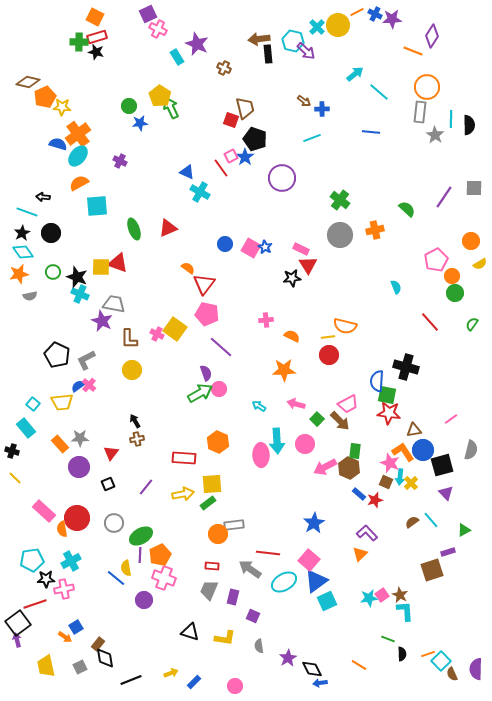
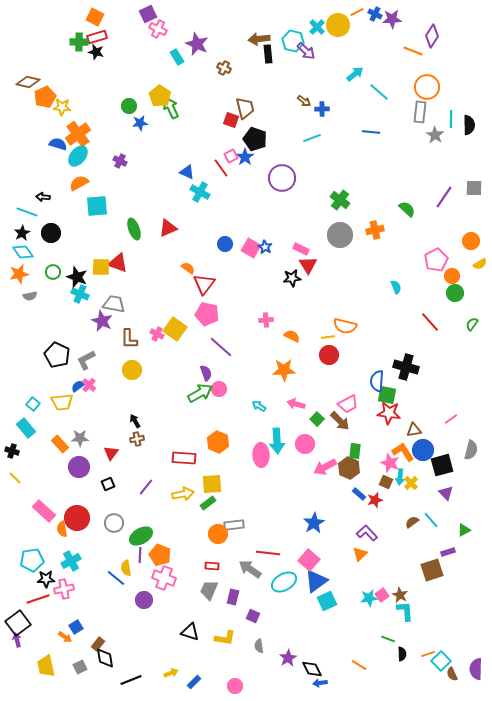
orange pentagon at (160, 555): rotated 25 degrees counterclockwise
red line at (35, 604): moved 3 px right, 5 px up
